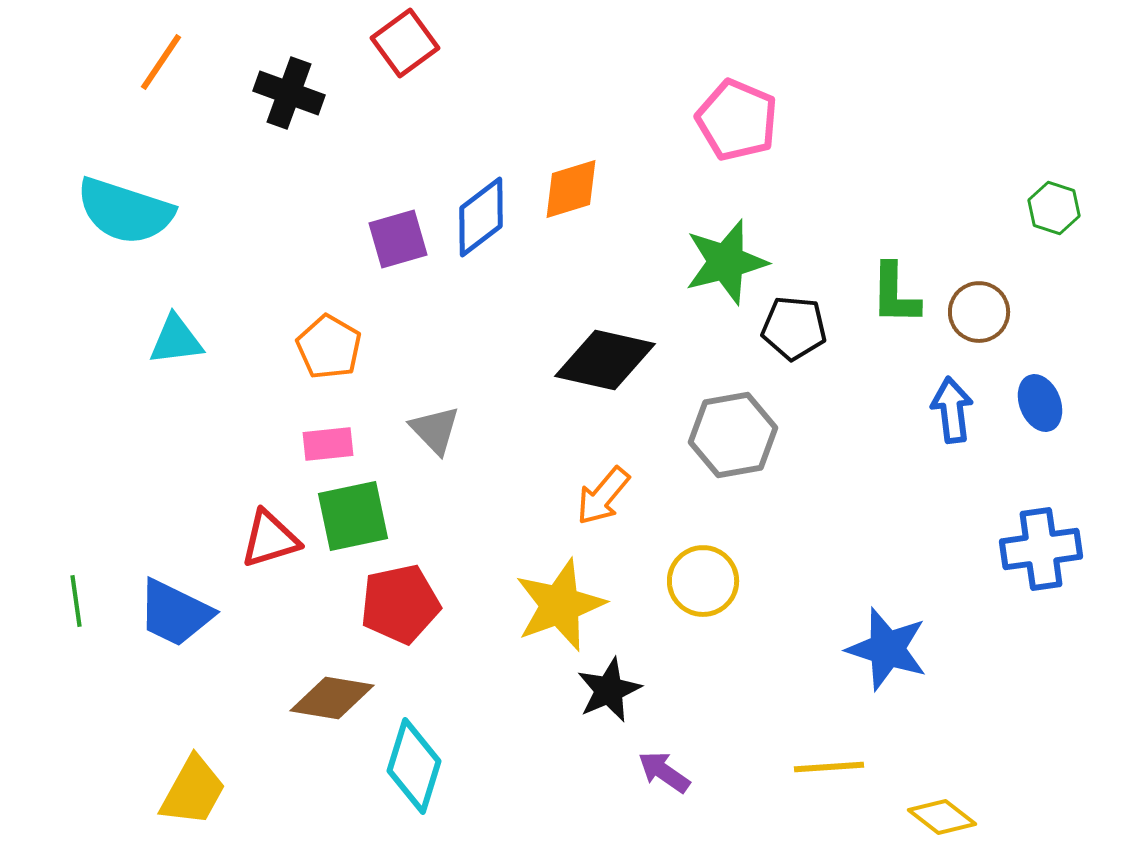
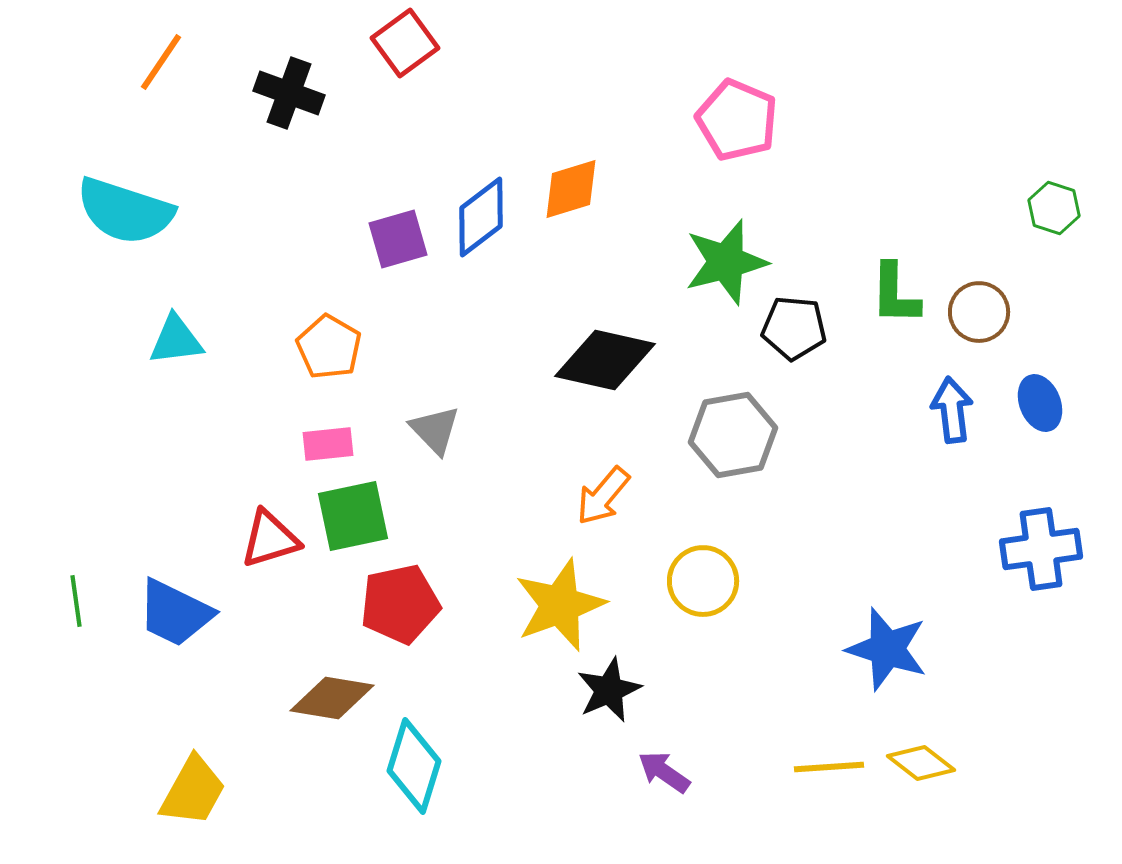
yellow diamond: moved 21 px left, 54 px up
